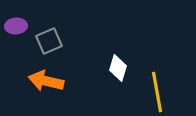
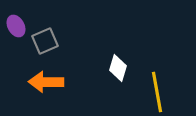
purple ellipse: rotated 65 degrees clockwise
gray square: moved 4 px left
orange arrow: moved 1 px down; rotated 12 degrees counterclockwise
